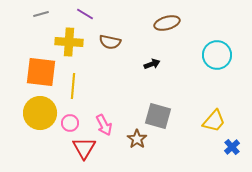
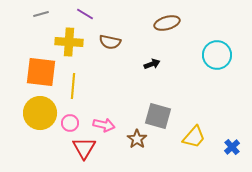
yellow trapezoid: moved 20 px left, 16 px down
pink arrow: rotated 50 degrees counterclockwise
